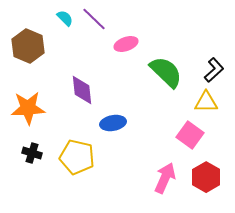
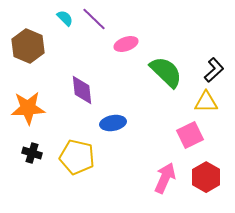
pink square: rotated 28 degrees clockwise
